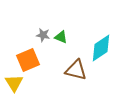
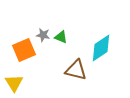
orange square: moved 4 px left, 10 px up
